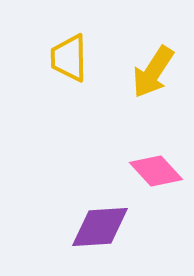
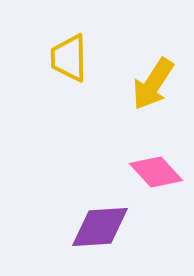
yellow arrow: moved 12 px down
pink diamond: moved 1 px down
